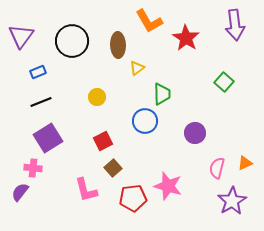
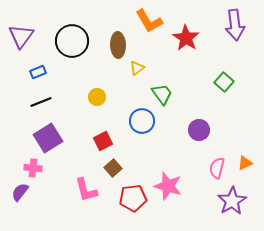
green trapezoid: rotated 35 degrees counterclockwise
blue circle: moved 3 px left
purple circle: moved 4 px right, 3 px up
